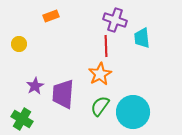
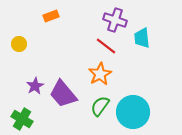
red line: rotated 50 degrees counterclockwise
purple trapezoid: rotated 44 degrees counterclockwise
